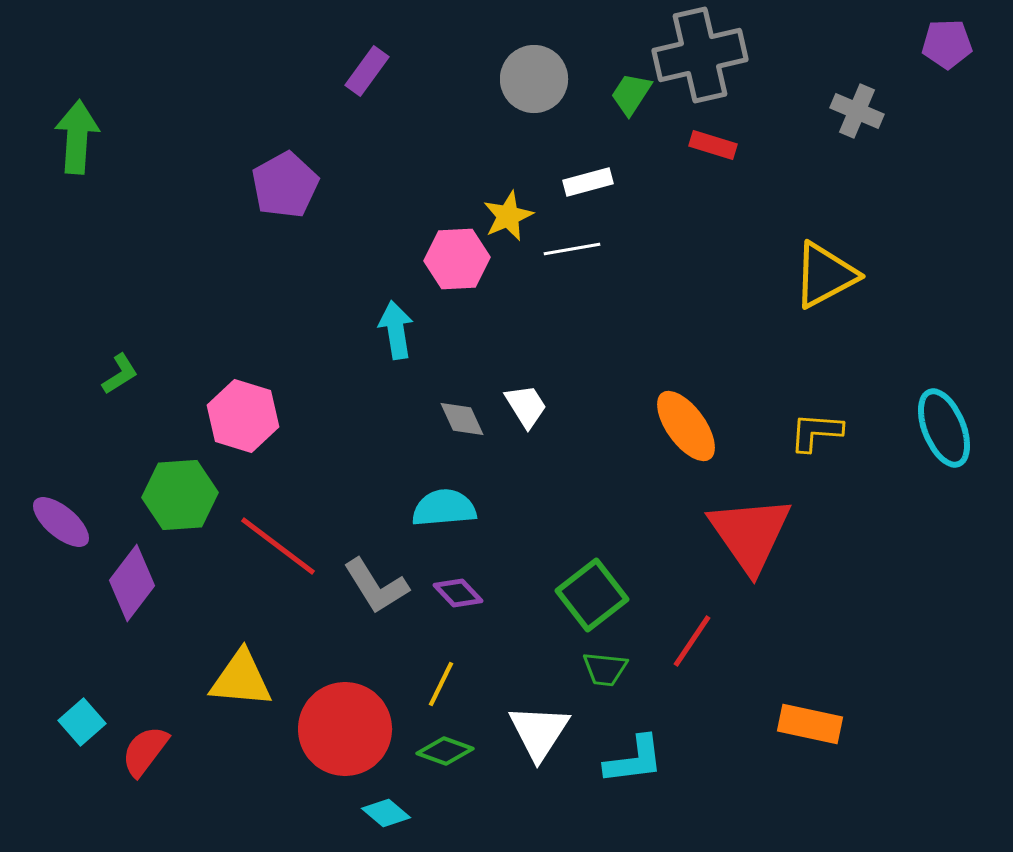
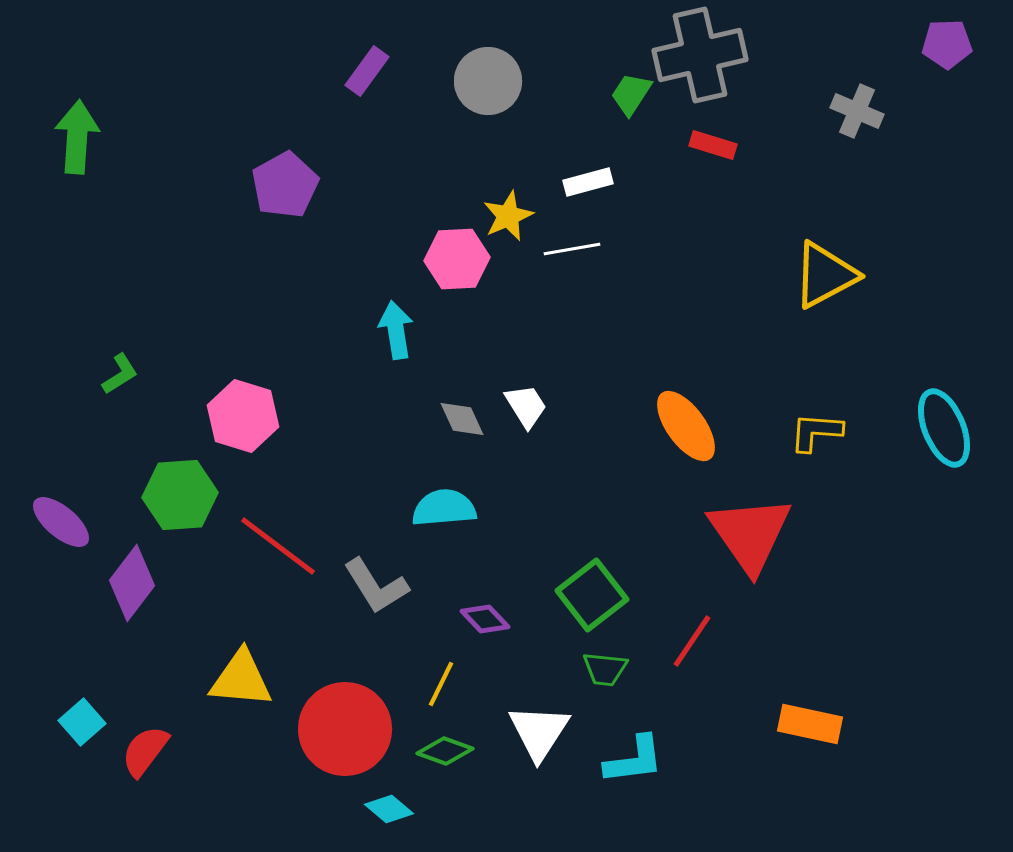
gray circle at (534, 79): moved 46 px left, 2 px down
purple diamond at (458, 593): moved 27 px right, 26 px down
cyan diamond at (386, 813): moved 3 px right, 4 px up
